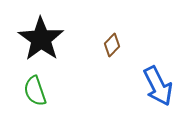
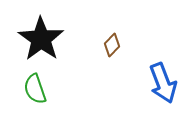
blue arrow: moved 5 px right, 3 px up; rotated 6 degrees clockwise
green semicircle: moved 2 px up
